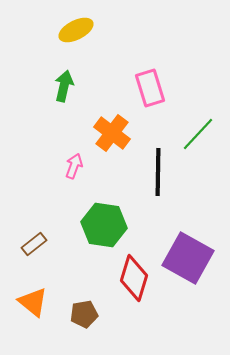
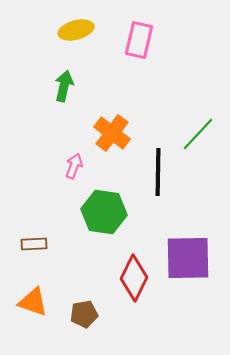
yellow ellipse: rotated 12 degrees clockwise
pink rectangle: moved 11 px left, 48 px up; rotated 30 degrees clockwise
green hexagon: moved 13 px up
brown rectangle: rotated 35 degrees clockwise
purple square: rotated 30 degrees counterclockwise
red diamond: rotated 9 degrees clockwise
orange triangle: rotated 20 degrees counterclockwise
